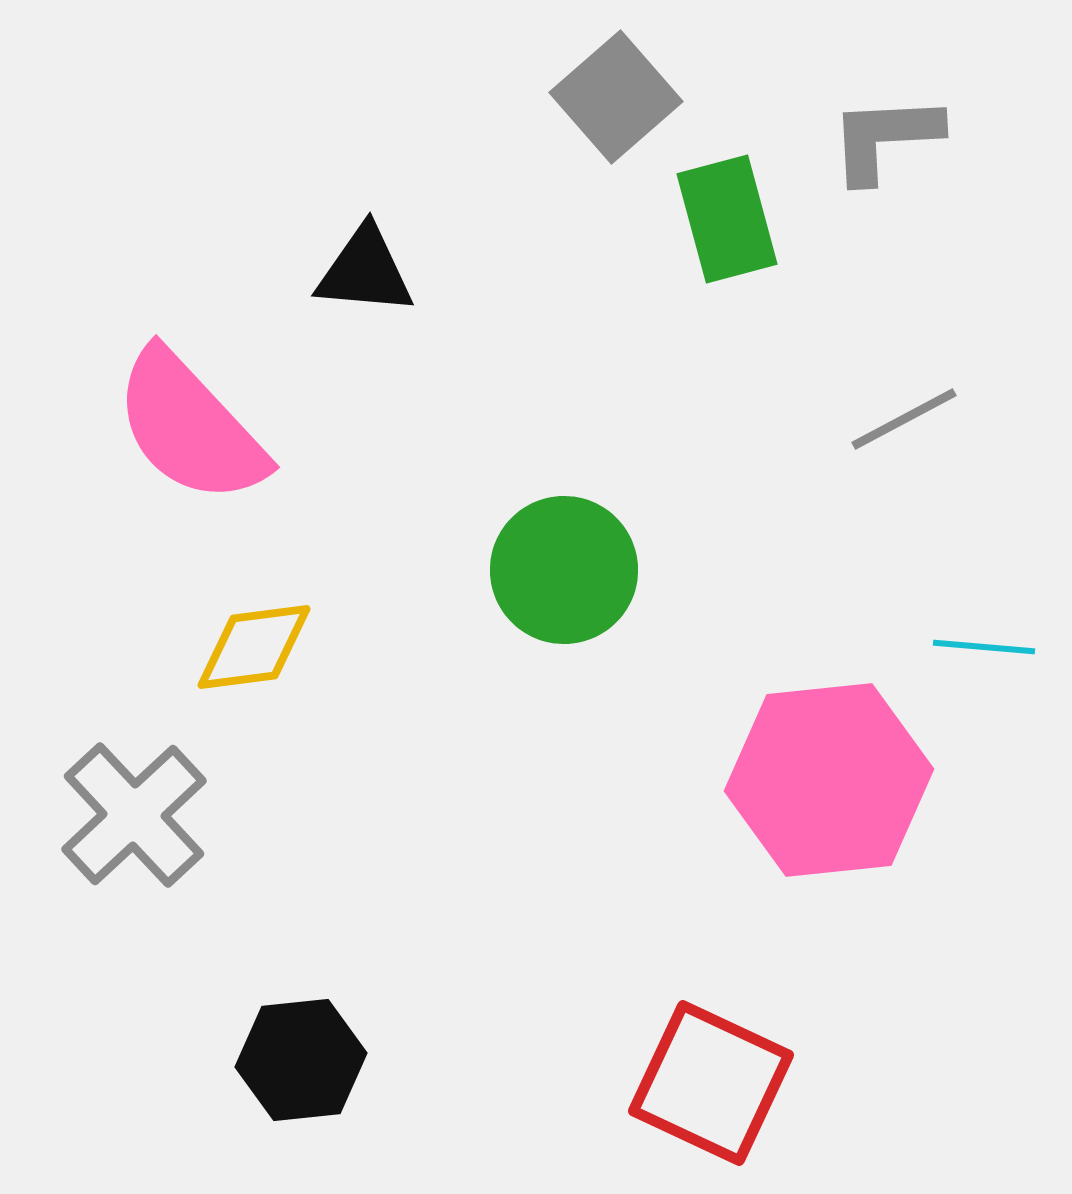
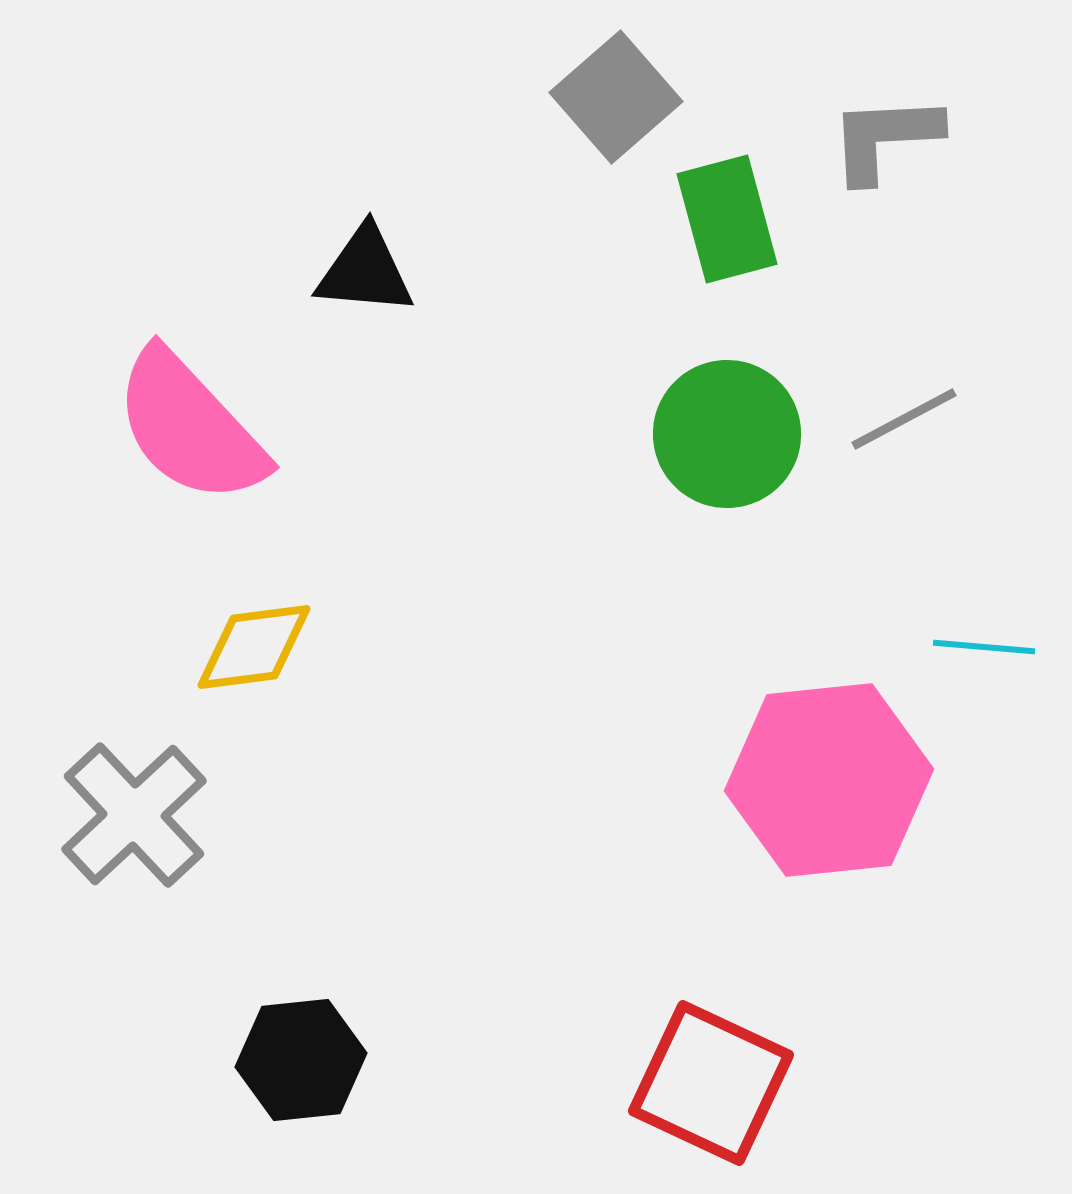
green circle: moved 163 px right, 136 px up
